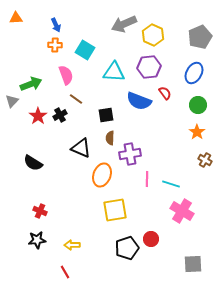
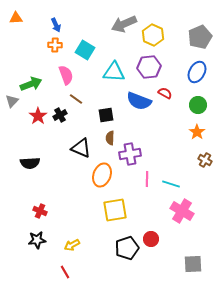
blue ellipse: moved 3 px right, 1 px up
red semicircle: rotated 24 degrees counterclockwise
black semicircle: moved 3 px left; rotated 36 degrees counterclockwise
yellow arrow: rotated 28 degrees counterclockwise
